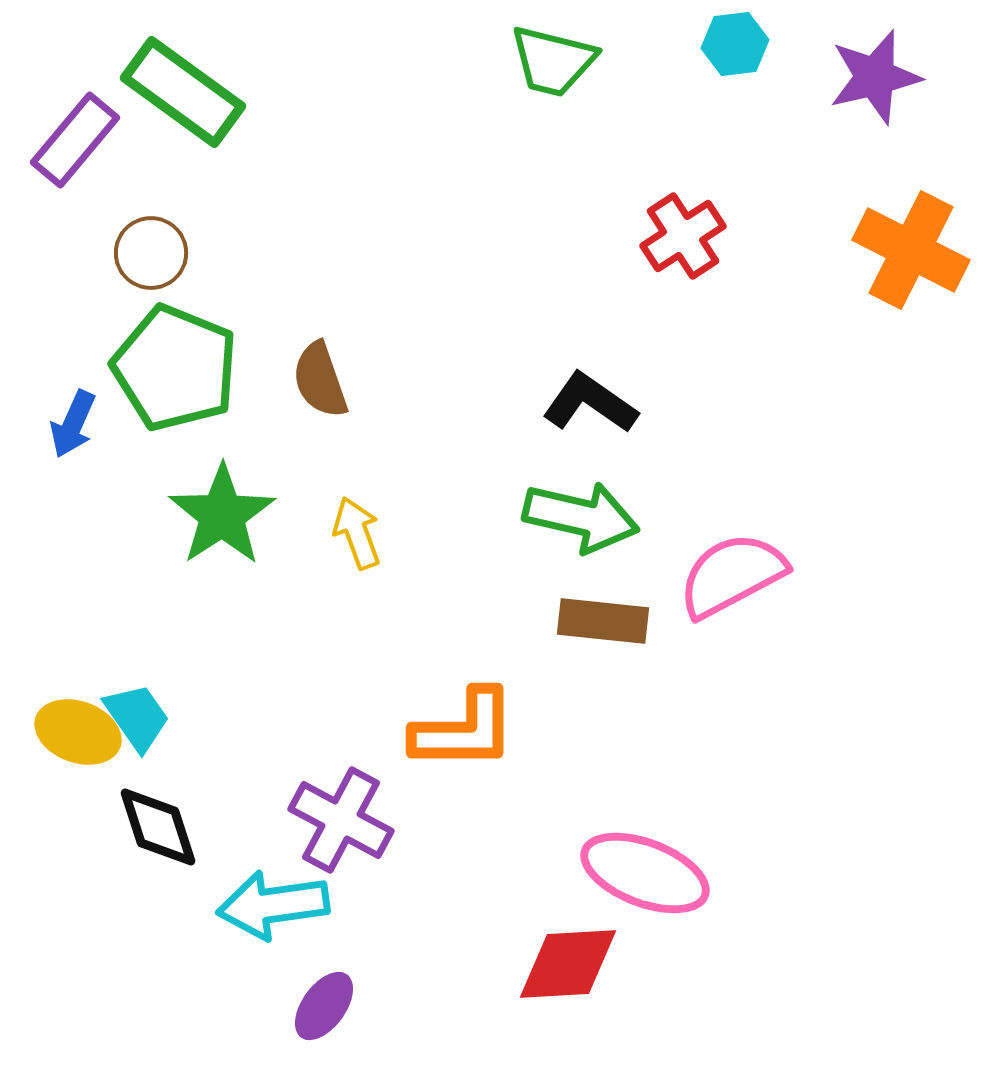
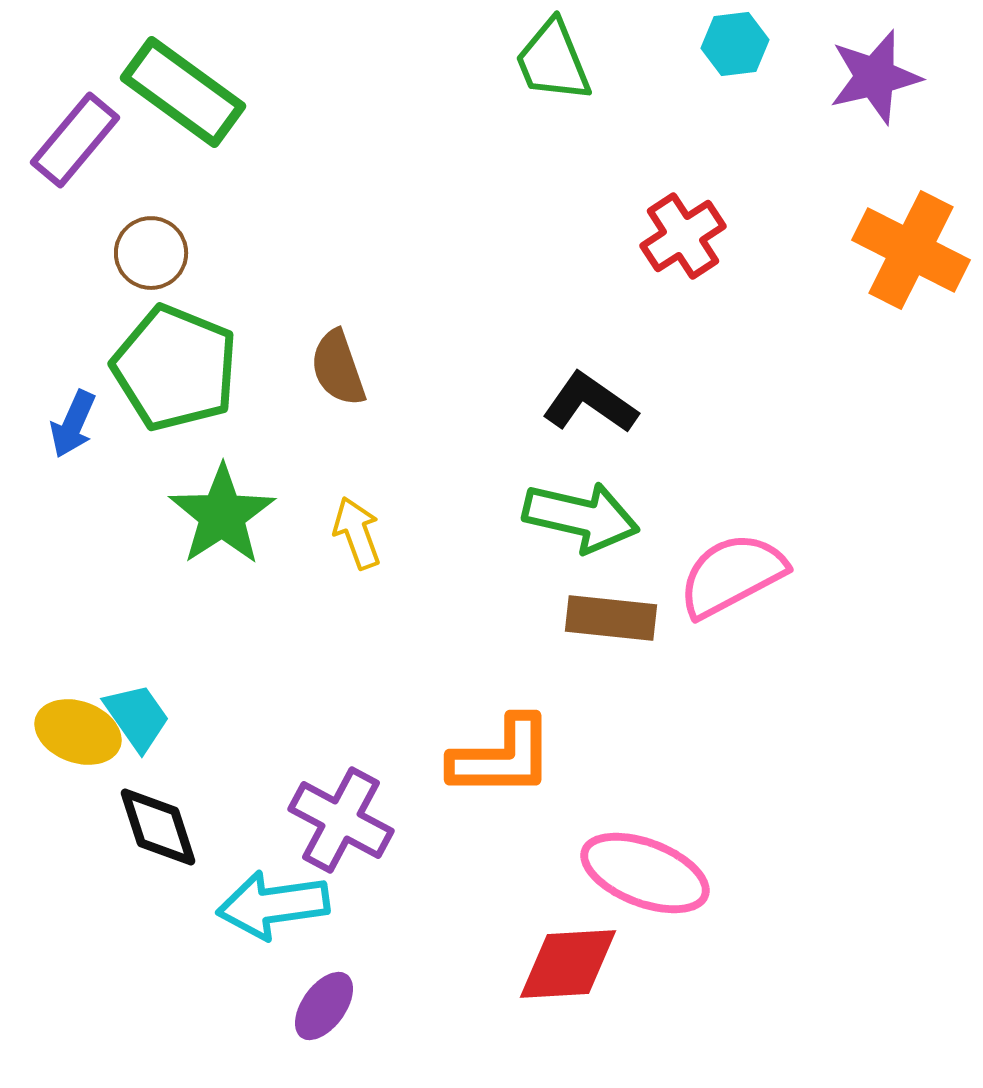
green trapezoid: rotated 54 degrees clockwise
brown semicircle: moved 18 px right, 12 px up
brown rectangle: moved 8 px right, 3 px up
orange L-shape: moved 38 px right, 27 px down
